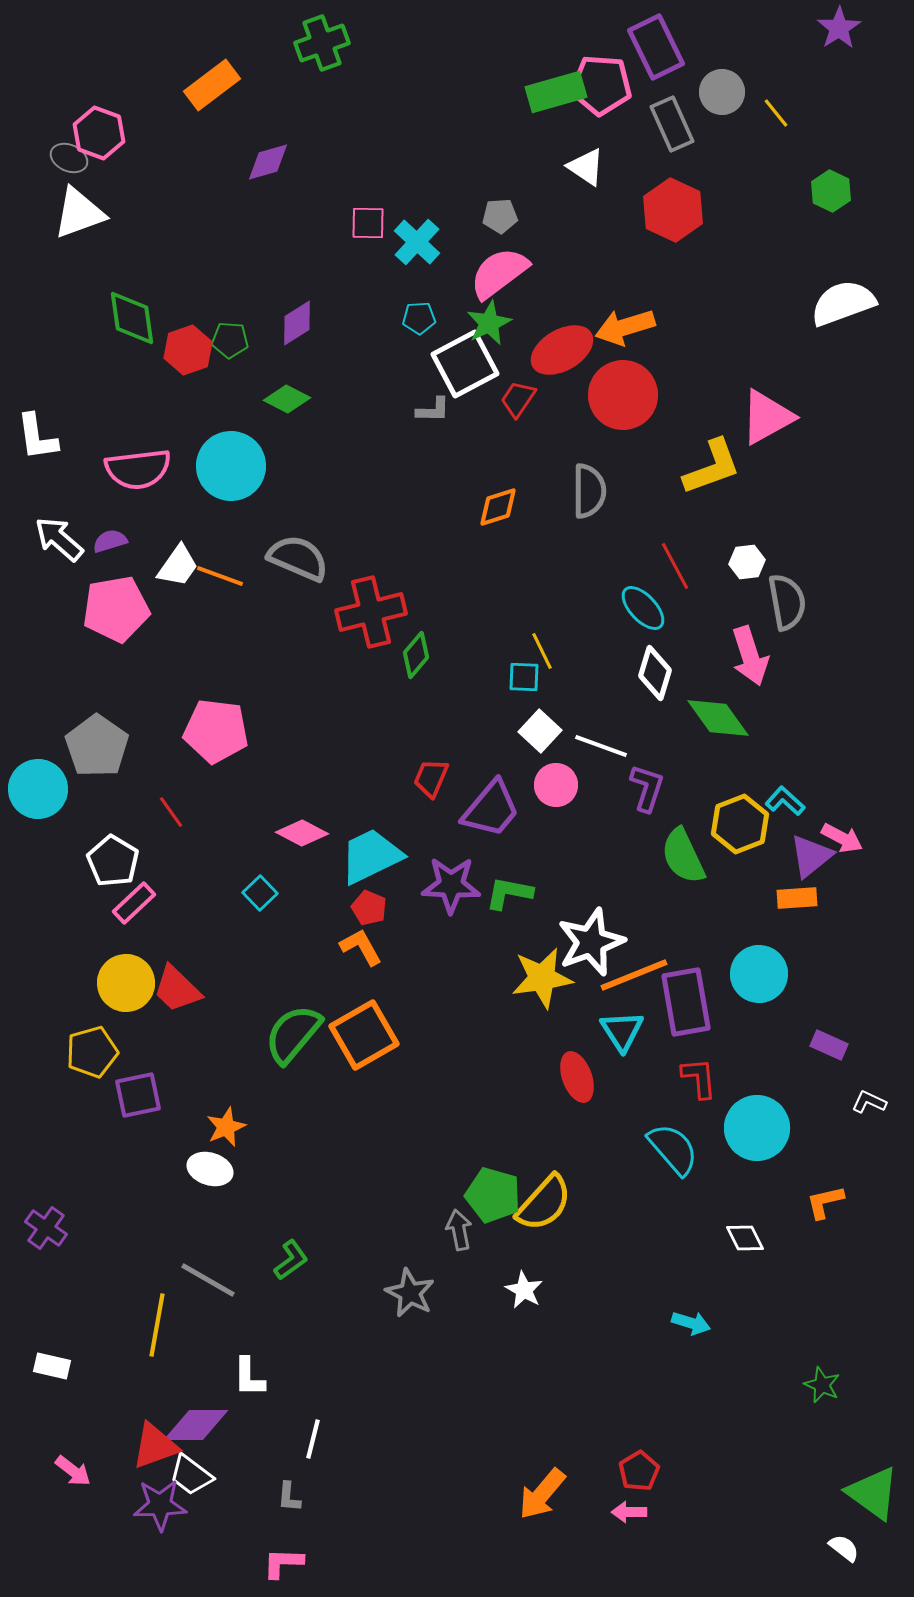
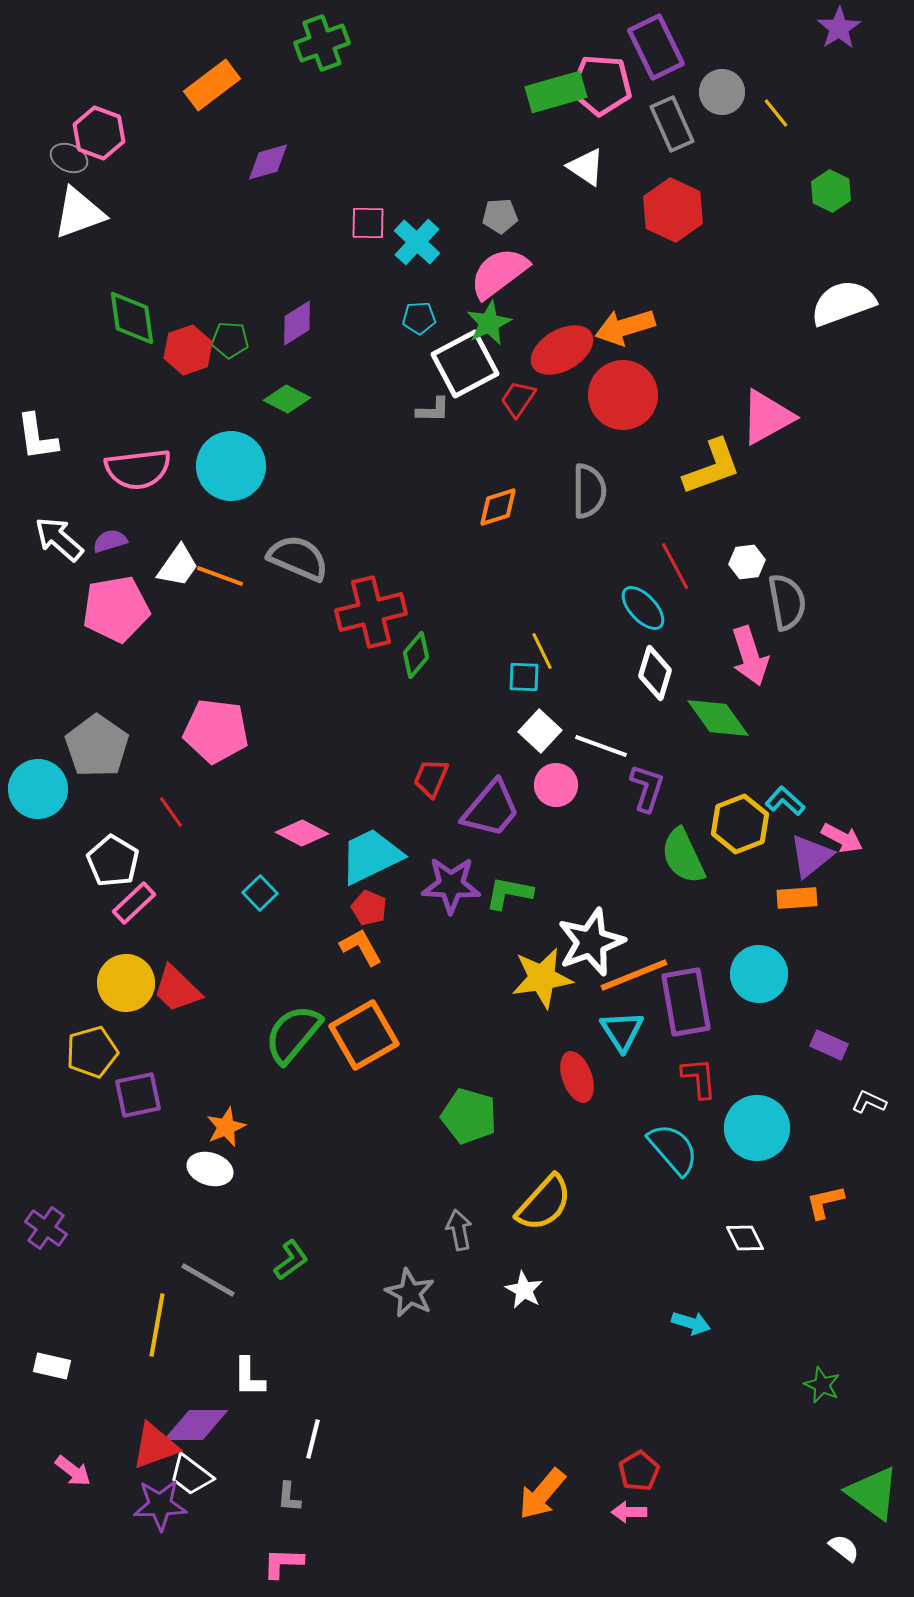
green pentagon at (493, 1195): moved 24 px left, 79 px up
